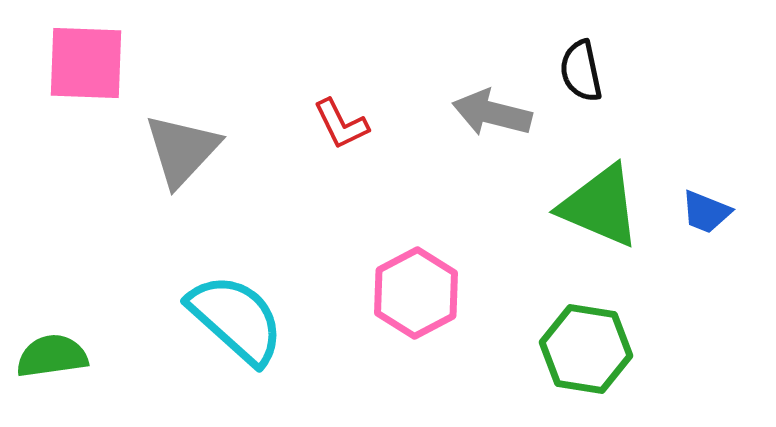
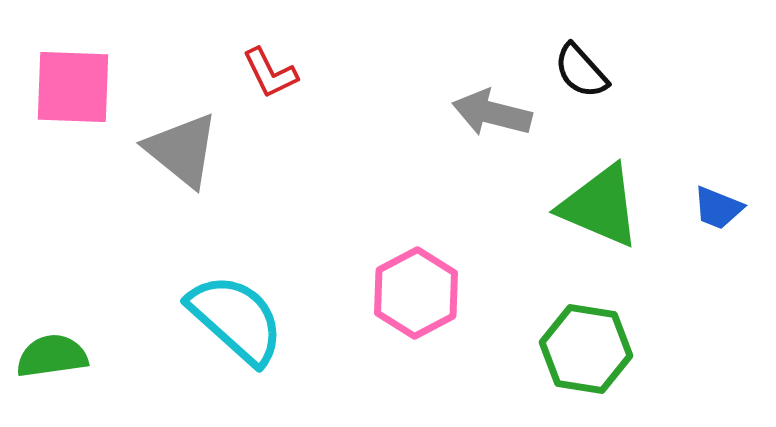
pink square: moved 13 px left, 24 px down
black semicircle: rotated 30 degrees counterclockwise
red L-shape: moved 71 px left, 51 px up
gray triangle: rotated 34 degrees counterclockwise
blue trapezoid: moved 12 px right, 4 px up
